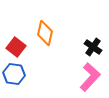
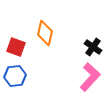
red square: rotated 18 degrees counterclockwise
blue hexagon: moved 1 px right, 2 px down; rotated 15 degrees counterclockwise
